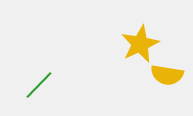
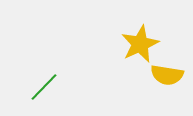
green line: moved 5 px right, 2 px down
